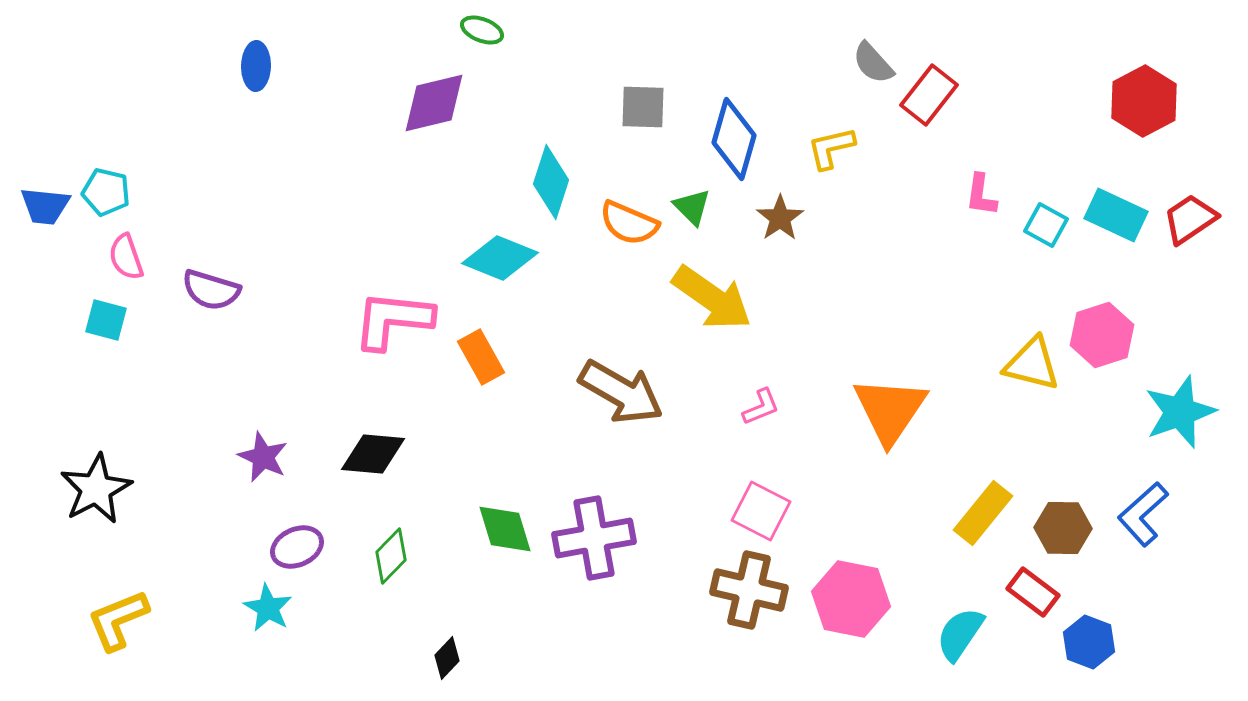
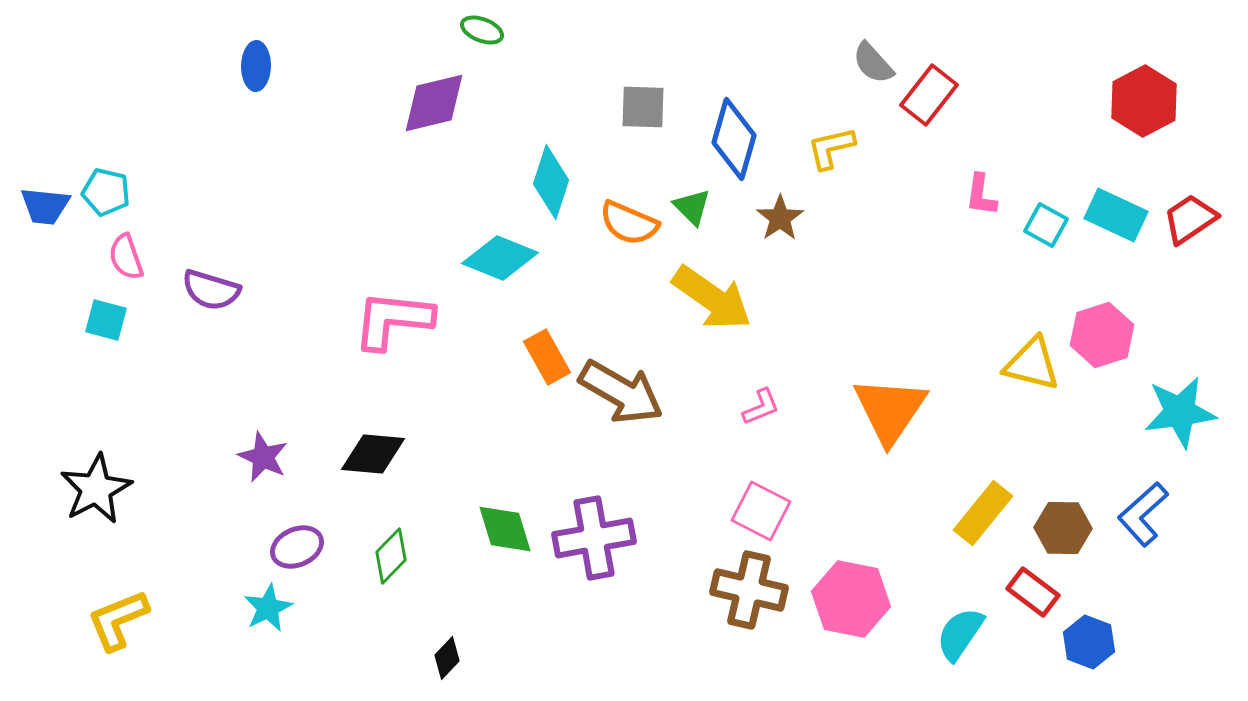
orange rectangle at (481, 357): moved 66 px right
cyan star at (1180, 412): rotated 12 degrees clockwise
cyan star at (268, 608): rotated 15 degrees clockwise
